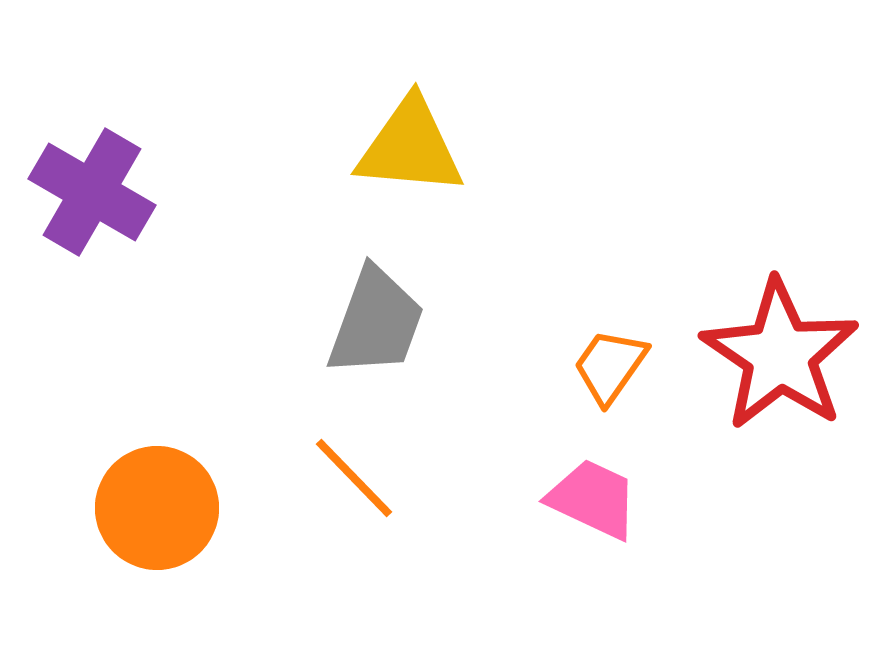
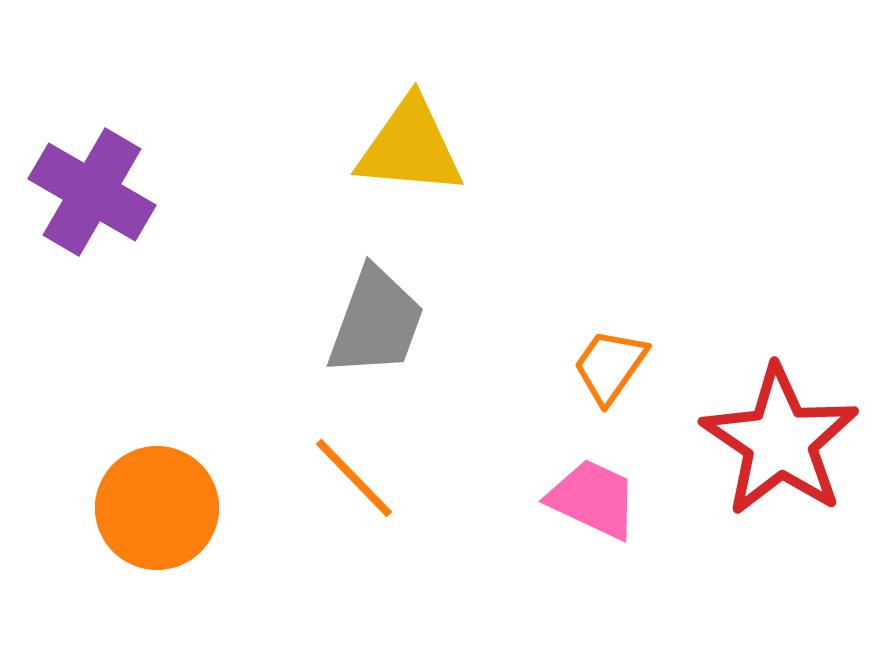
red star: moved 86 px down
